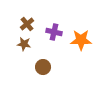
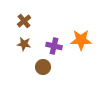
brown cross: moved 3 px left, 3 px up
purple cross: moved 14 px down
